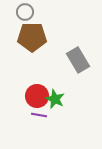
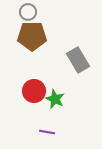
gray circle: moved 3 px right
brown pentagon: moved 1 px up
red circle: moved 3 px left, 5 px up
purple line: moved 8 px right, 17 px down
